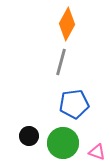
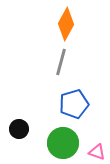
orange diamond: moved 1 px left
blue pentagon: rotated 8 degrees counterclockwise
black circle: moved 10 px left, 7 px up
